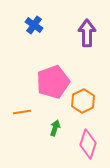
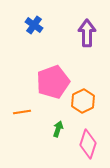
green arrow: moved 3 px right, 1 px down
